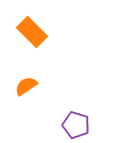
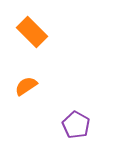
purple pentagon: rotated 12 degrees clockwise
